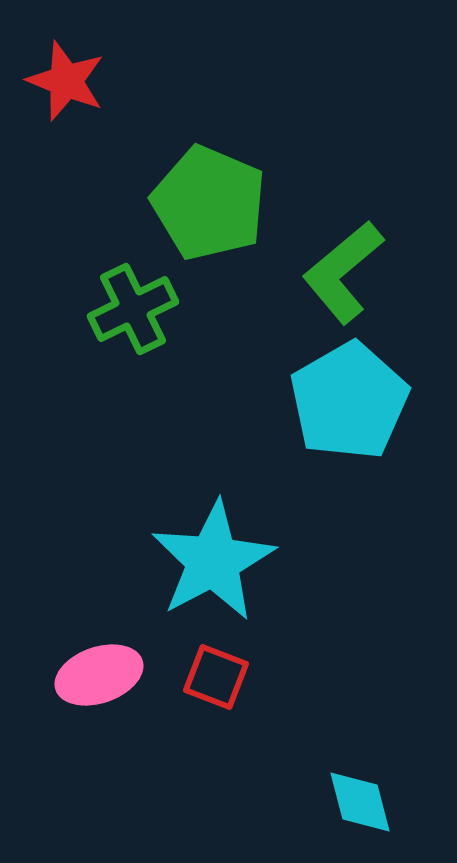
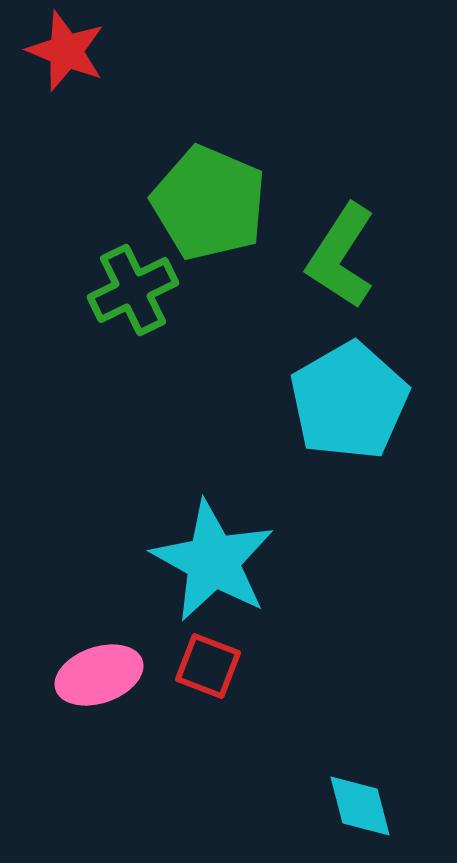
red star: moved 30 px up
green L-shape: moved 2 px left, 16 px up; rotated 17 degrees counterclockwise
green cross: moved 19 px up
cyan star: rotated 15 degrees counterclockwise
red square: moved 8 px left, 11 px up
cyan diamond: moved 4 px down
